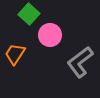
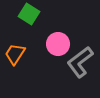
green square: rotated 10 degrees counterclockwise
pink circle: moved 8 px right, 9 px down
